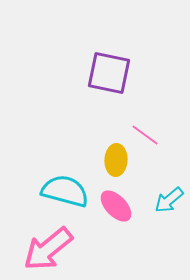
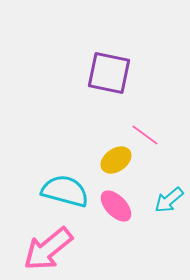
yellow ellipse: rotated 52 degrees clockwise
